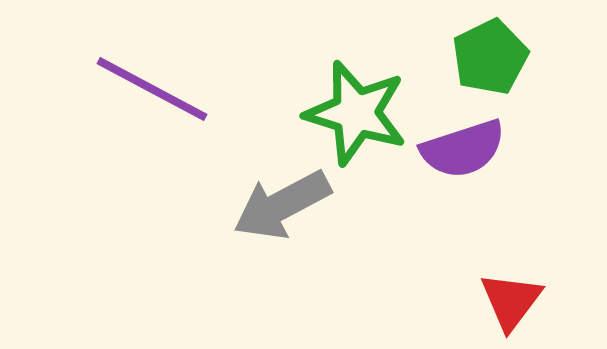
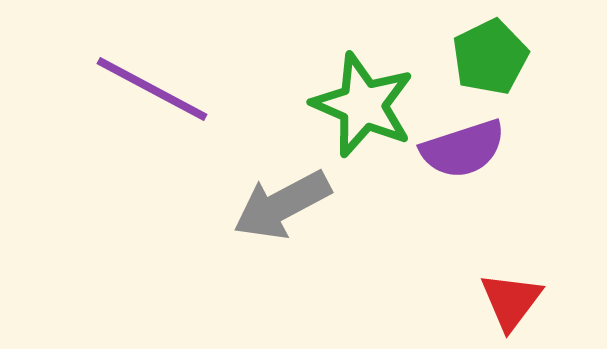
green star: moved 7 px right, 8 px up; rotated 6 degrees clockwise
